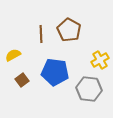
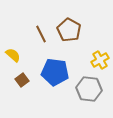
brown line: rotated 24 degrees counterclockwise
yellow semicircle: rotated 70 degrees clockwise
